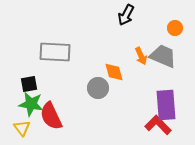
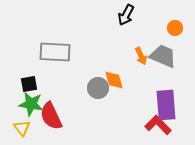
orange diamond: moved 8 px down
